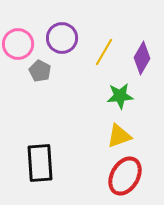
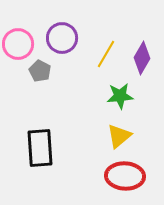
yellow line: moved 2 px right, 2 px down
yellow triangle: rotated 20 degrees counterclockwise
black rectangle: moved 15 px up
red ellipse: rotated 63 degrees clockwise
